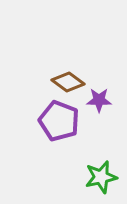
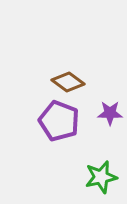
purple star: moved 11 px right, 13 px down
